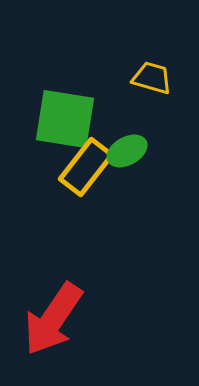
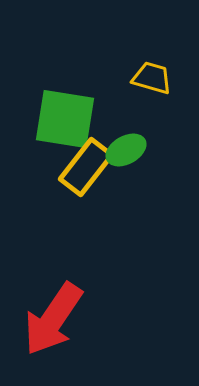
green ellipse: moved 1 px left, 1 px up
